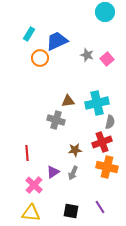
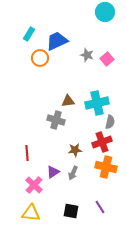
orange cross: moved 1 px left
